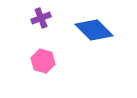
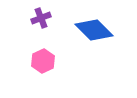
pink hexagon: rotated 20 degrees clockwise
